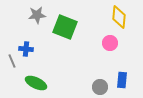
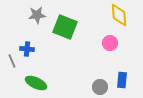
yellow diamond: moved 2 px up; rotated 10 degrees counterclockwise
blue cross: moved 1 px right
